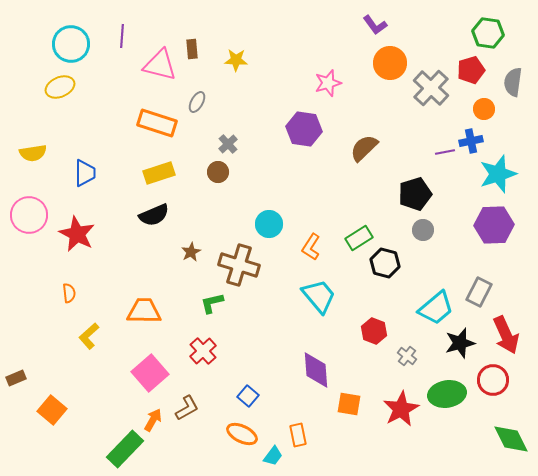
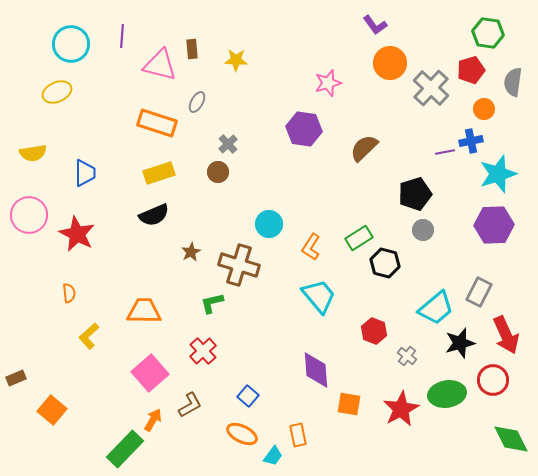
yellow ellipse at (60, 87): moved 3 px left, 5 px down
brown L-shape at (187, 408): moved 3 px right, 3 px up
